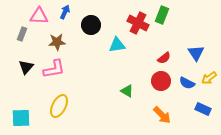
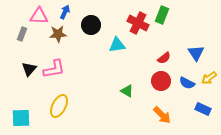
brown star: moved 1 px right, 8 px up
black triangle: moved 3 px right, 2 px down
